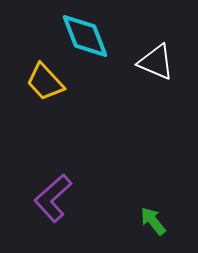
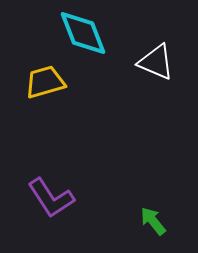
cyan diamond: moved 2 px left, 3 px up
yellow trapezoid: rotated 117 degrees clockwise
purple L-shape: moved 2 px left; rotated 81 degrees counterclockwise
